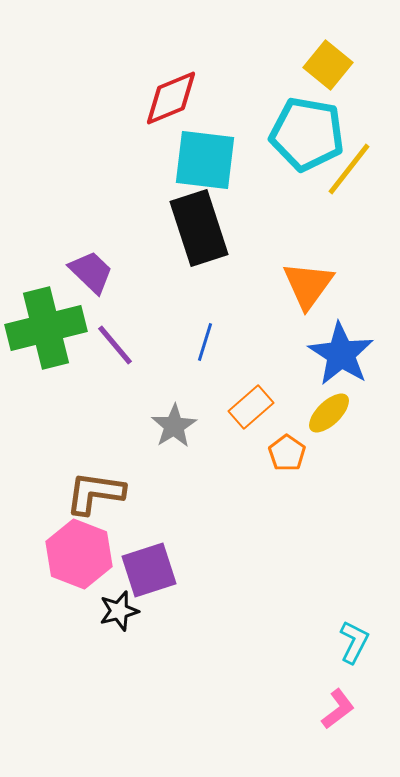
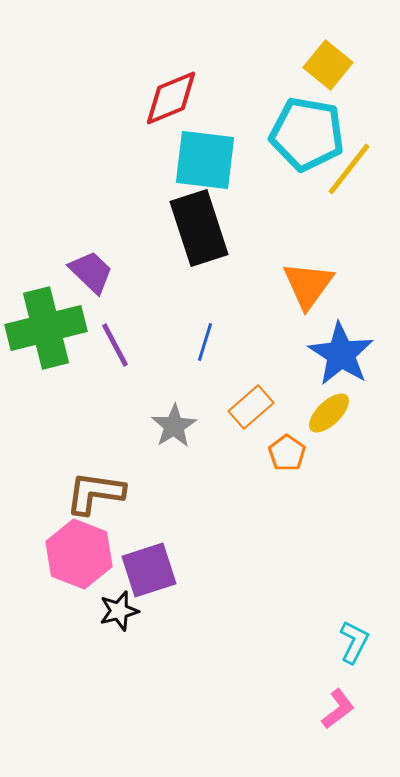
purple line: rotated 12 degrees clockwise
